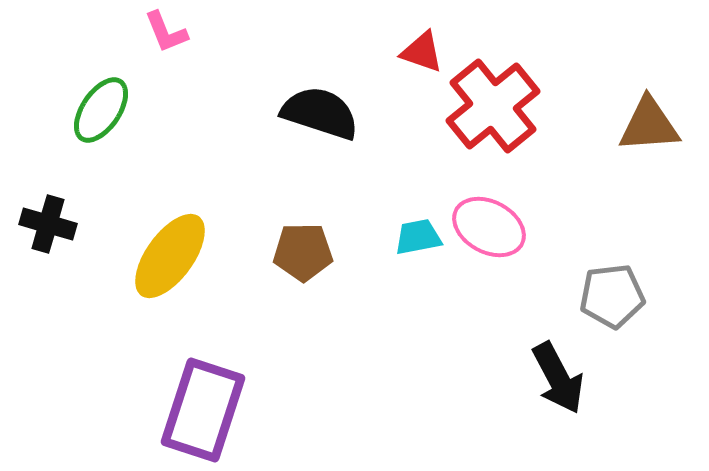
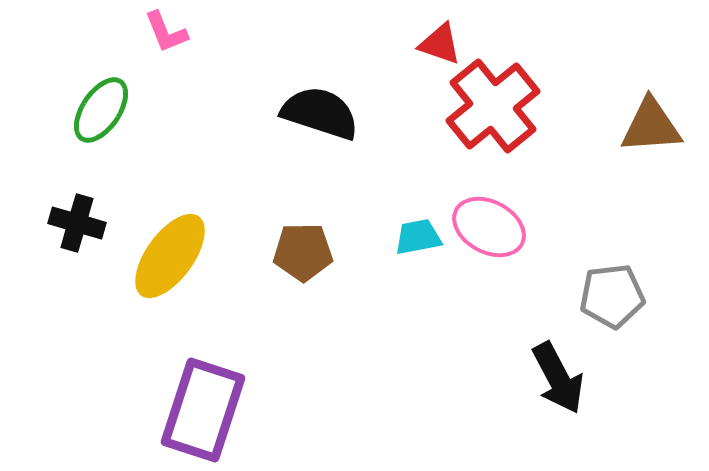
red triangle: moved 18 px right, 8 px up
brown triangle: moved 2 px right, 1 px down
black cross: moved 29 px right, 1 px up
